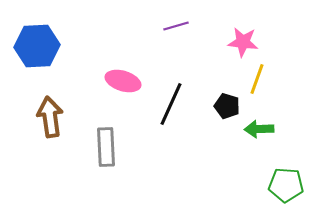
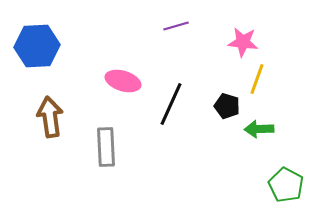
green pentagon: rotated 24 degrees clockwise
